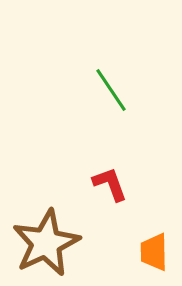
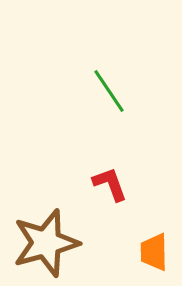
green line: moved 2 px left, 1 px down
brown star: rotated 10 degrees clockwise
